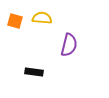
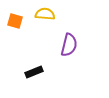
yellow semicircle: moved 3 px right, 4 px up
black rectangle: rotated 30 degrees counterclockwise
